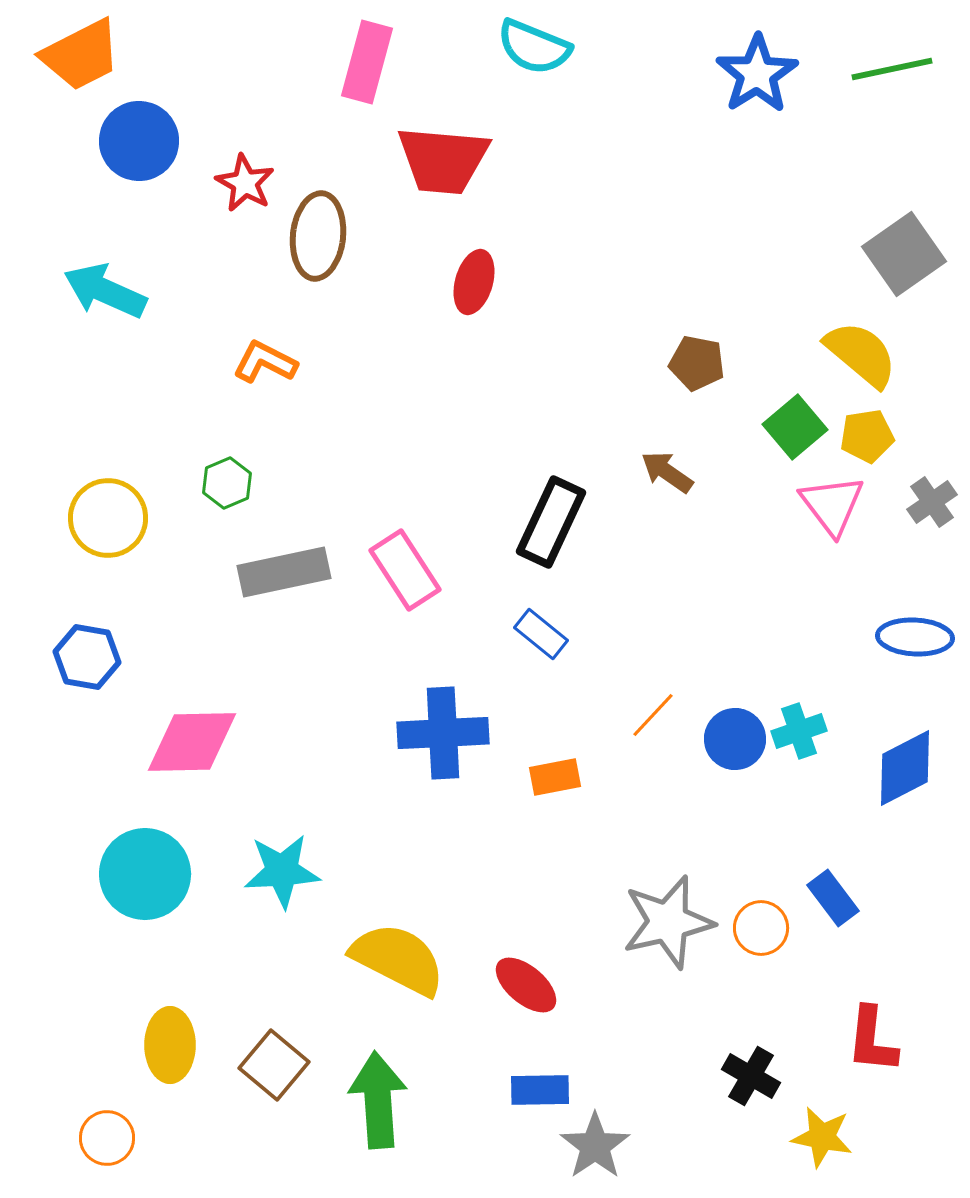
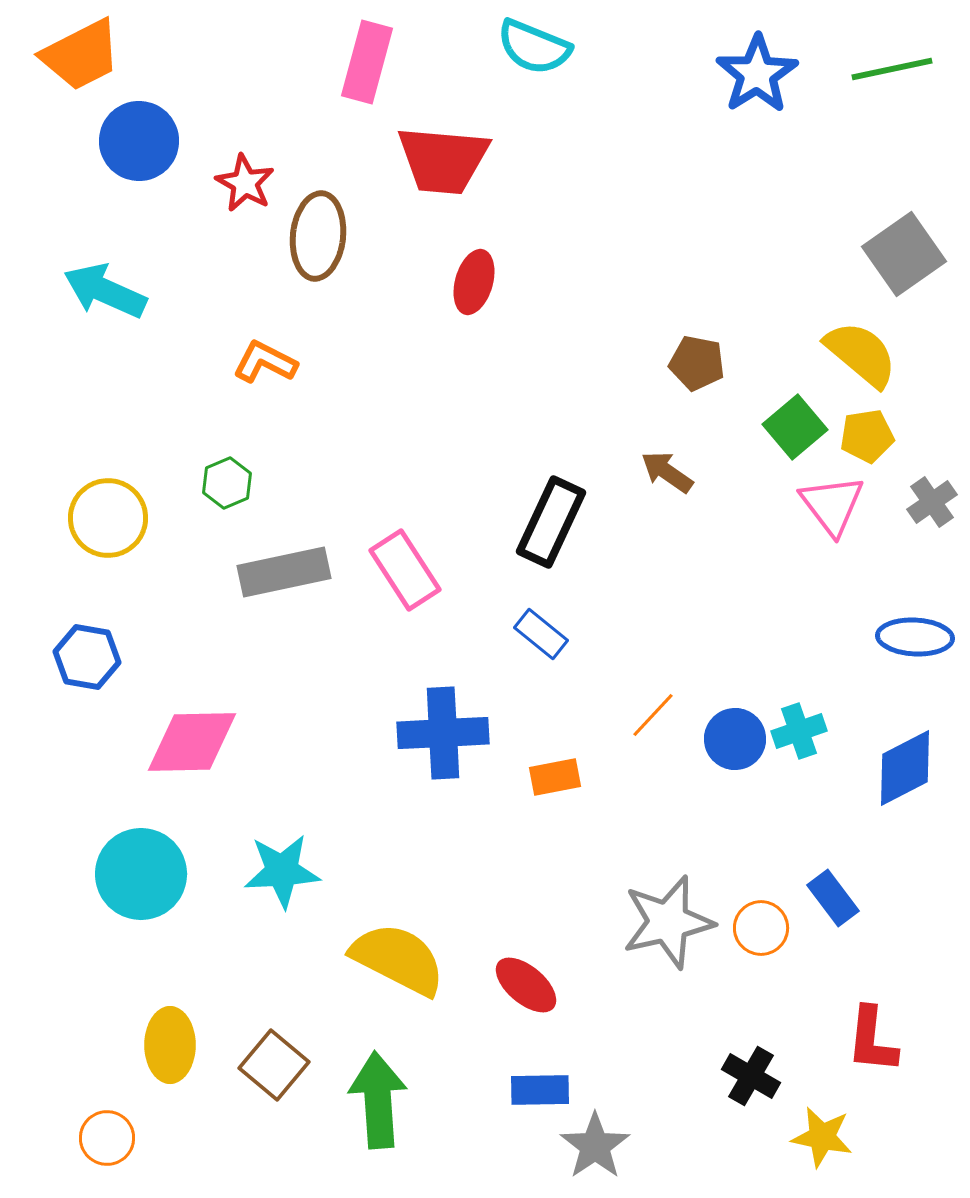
cyan circle at (145, 874): moved 4 px left
